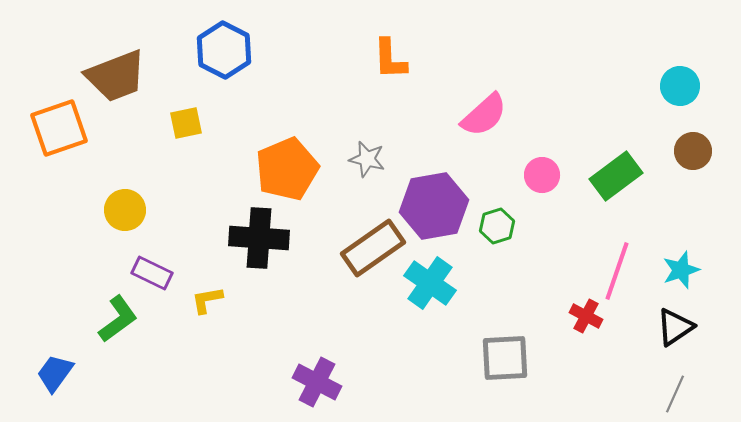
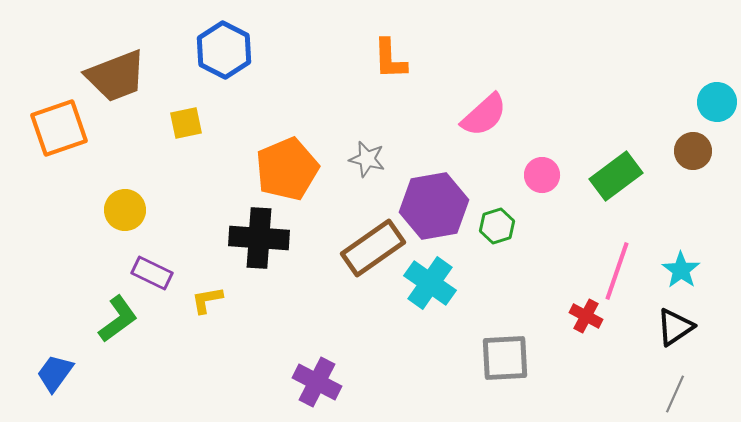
cyan circle: moved 37 px right, 16 px down
cyan star: rotated 18 degrees counterclockwise
